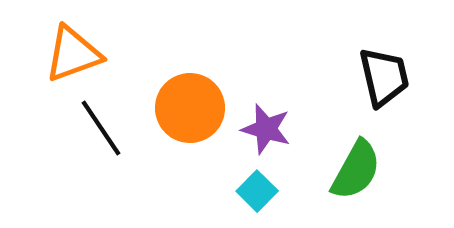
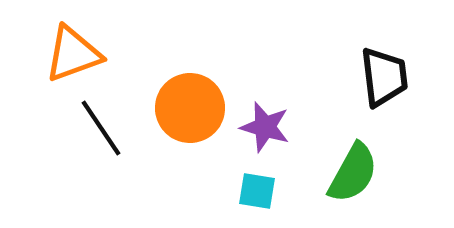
black trapezoid: rotated 6 degrees clockwise
purple star: moved 1 px left, 2 px up
green semicircle: moved 3 px left, 3 px down
cyan square: rotated 36 degrees counterclockwise
